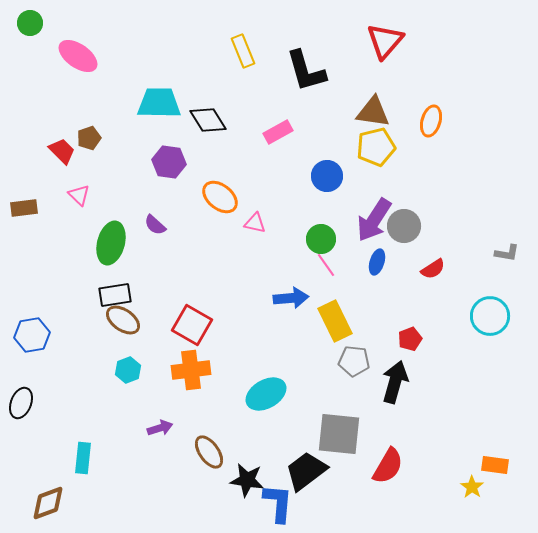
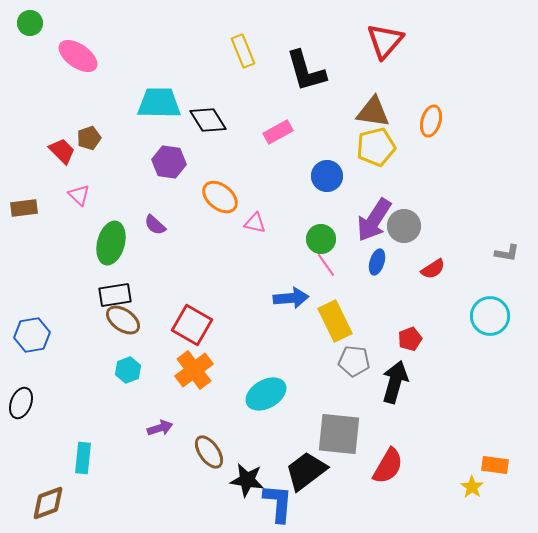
orange cross at (191, 370): moved 3 px right; rotated 30 degrees counterclockwise
